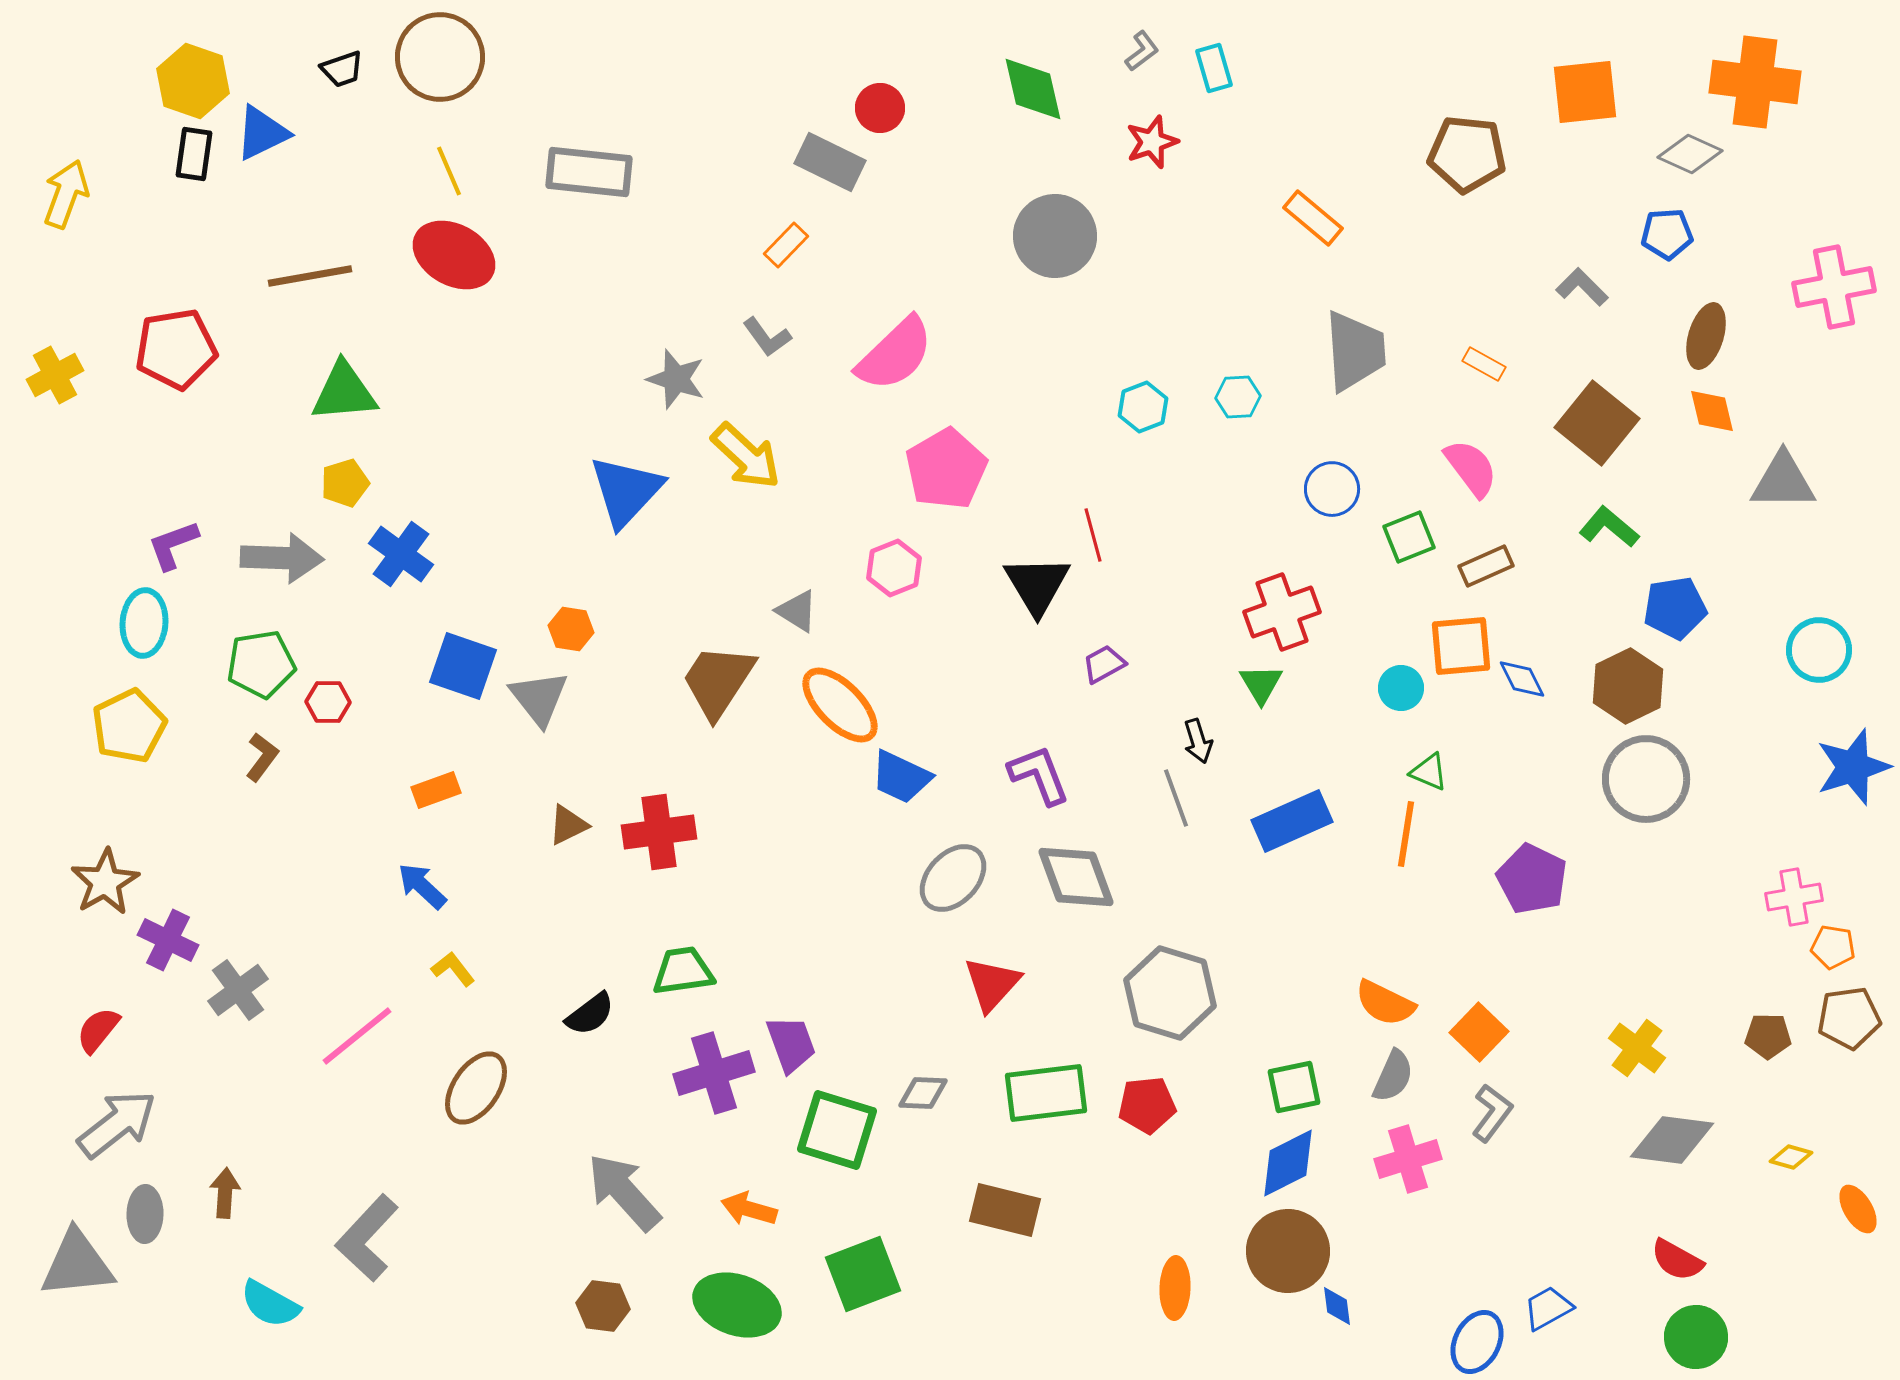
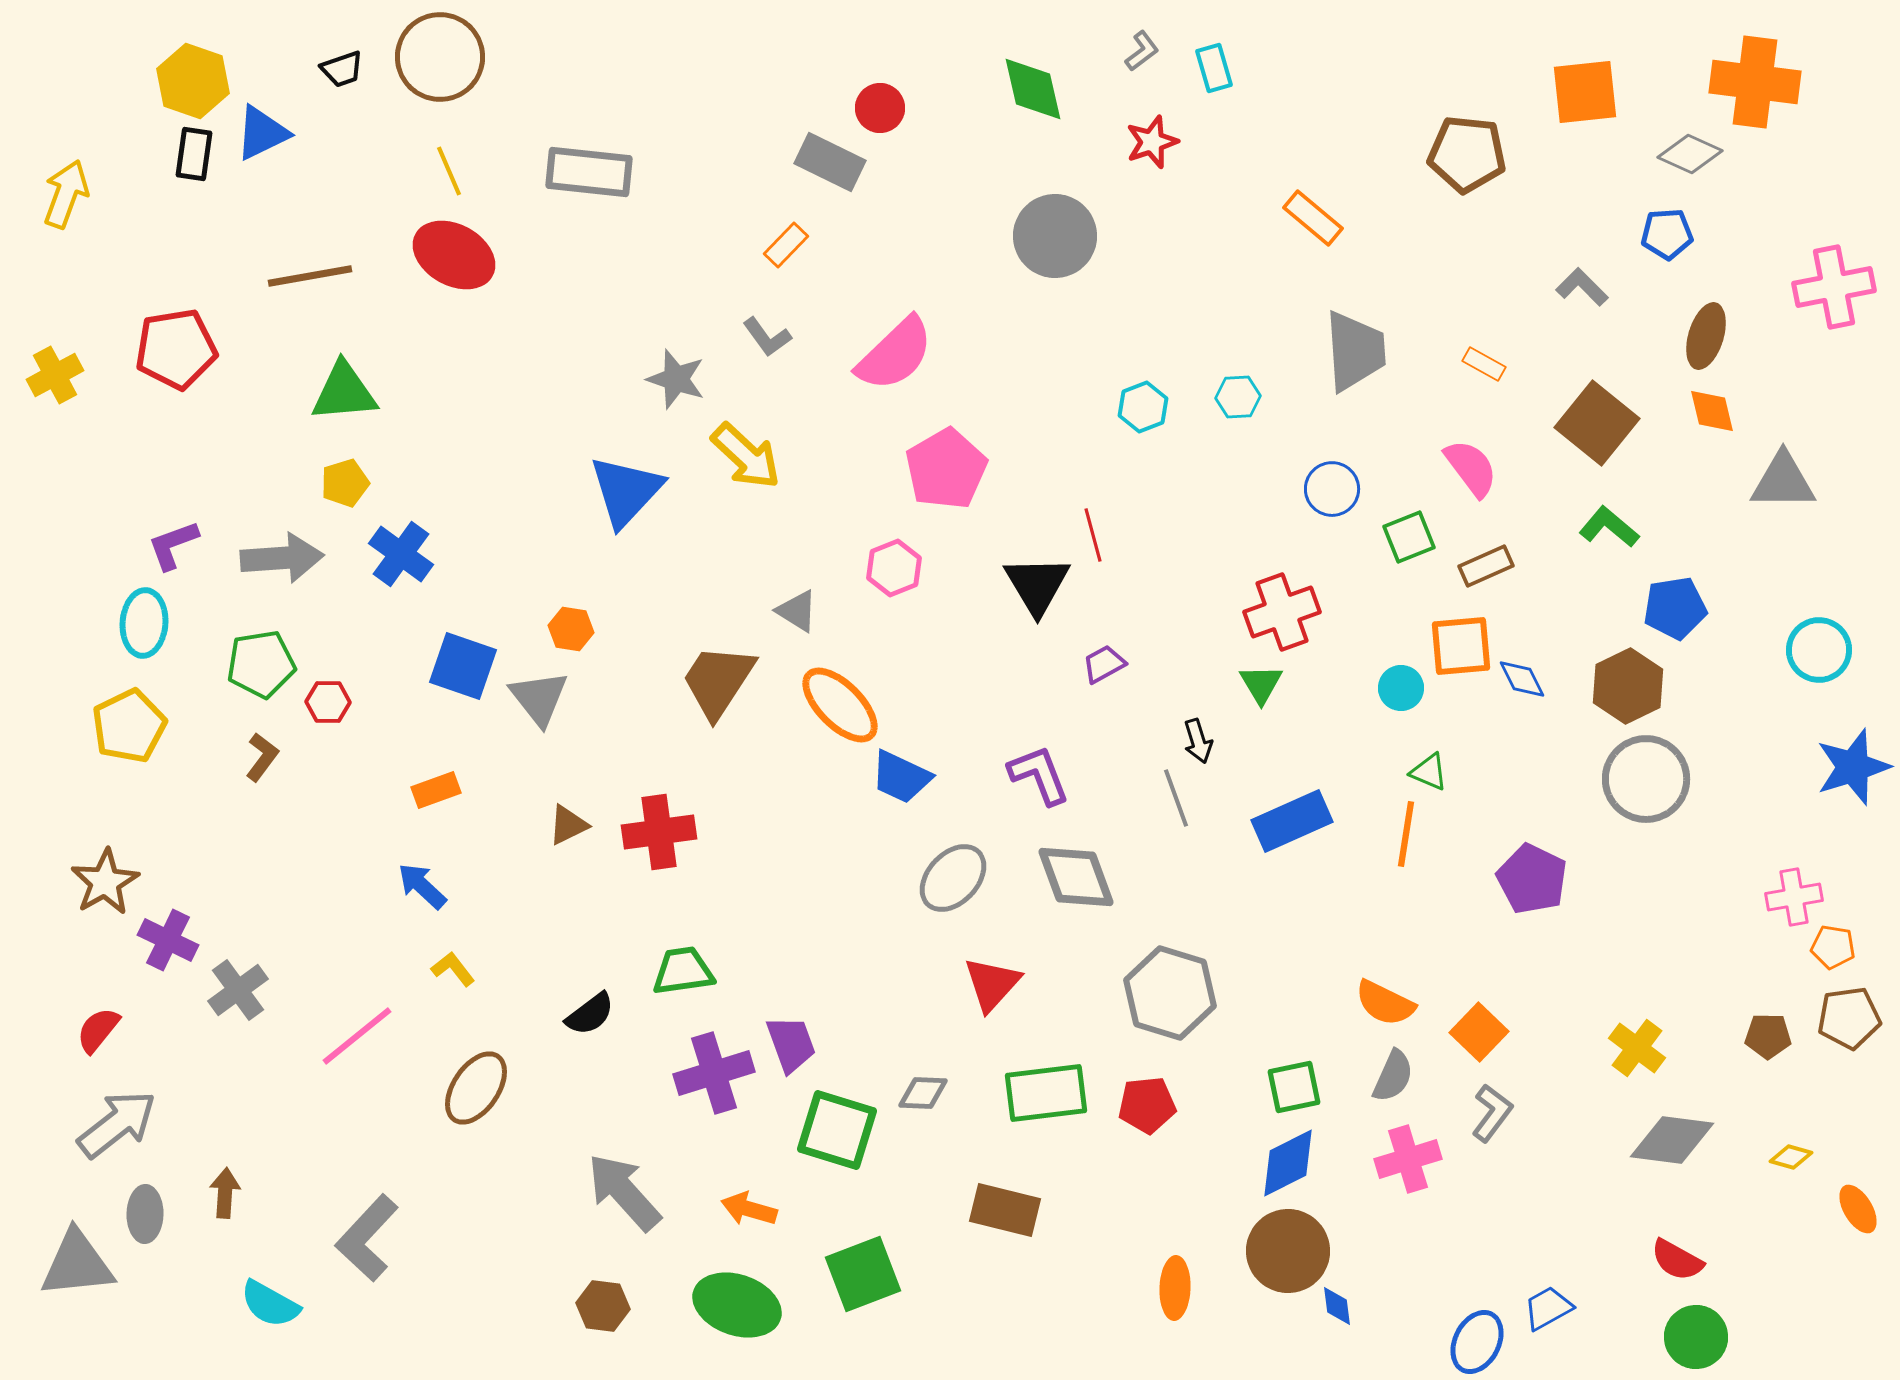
gray arrow at (282, 558): rotated 6 degrees counterclockwise
